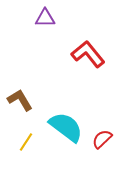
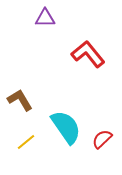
cyan semicircle: rotated 18 degrees clockwise
yellow line: rotated 18 degrees clockwise
